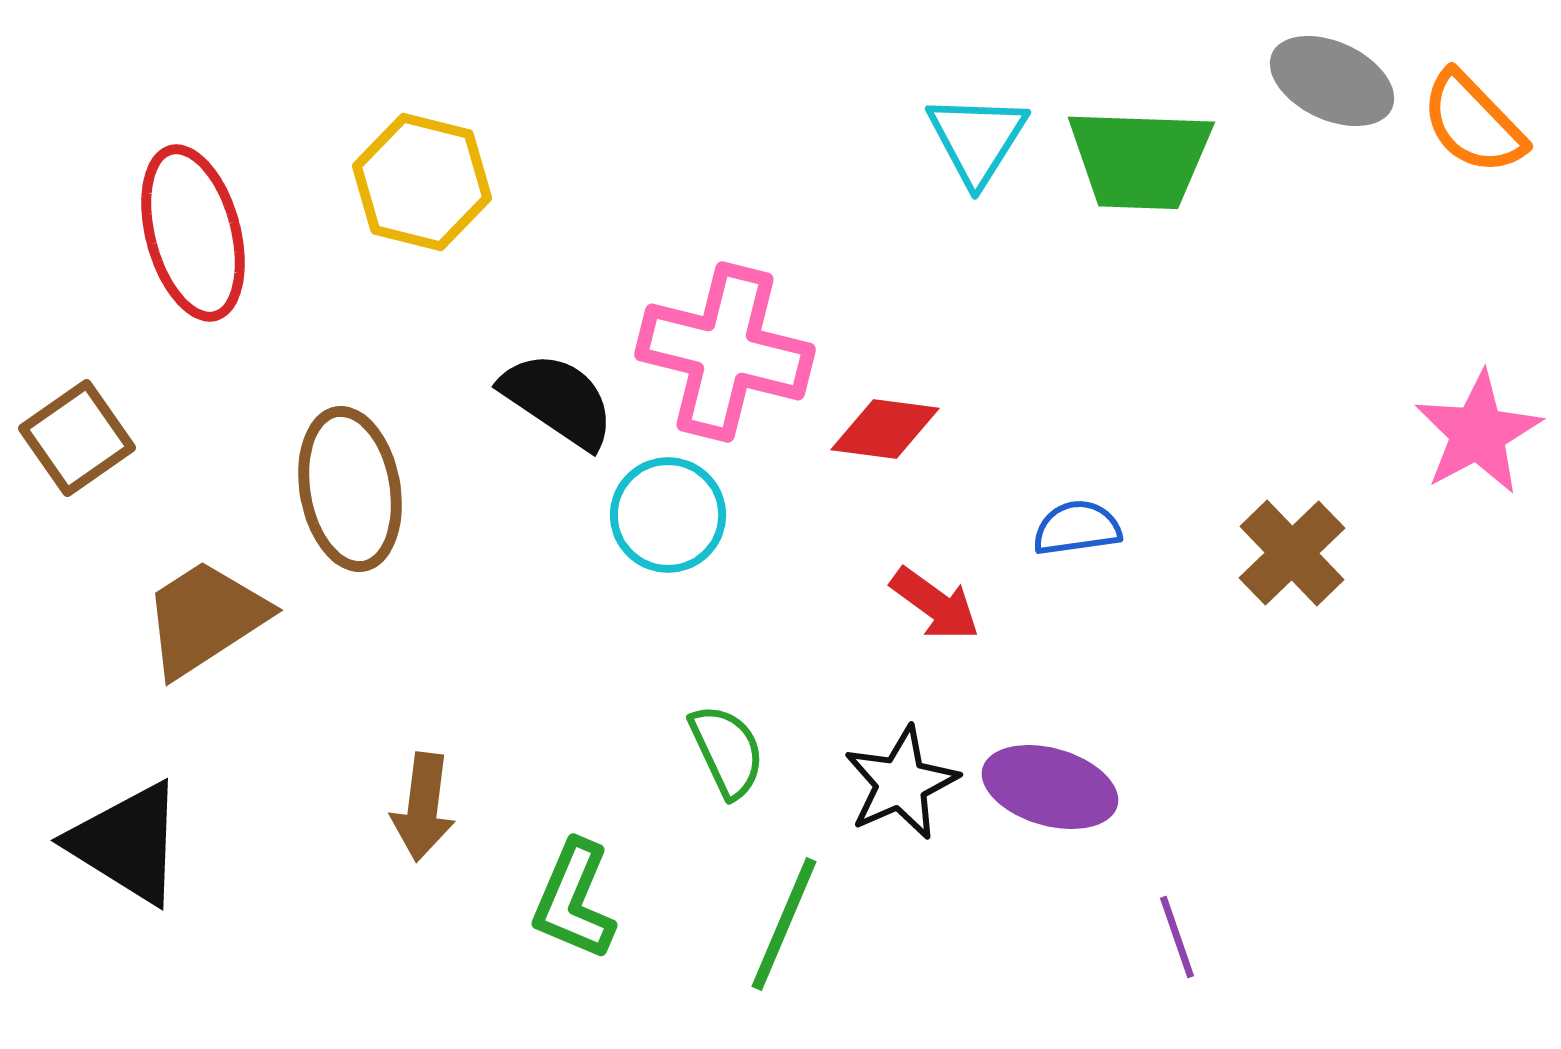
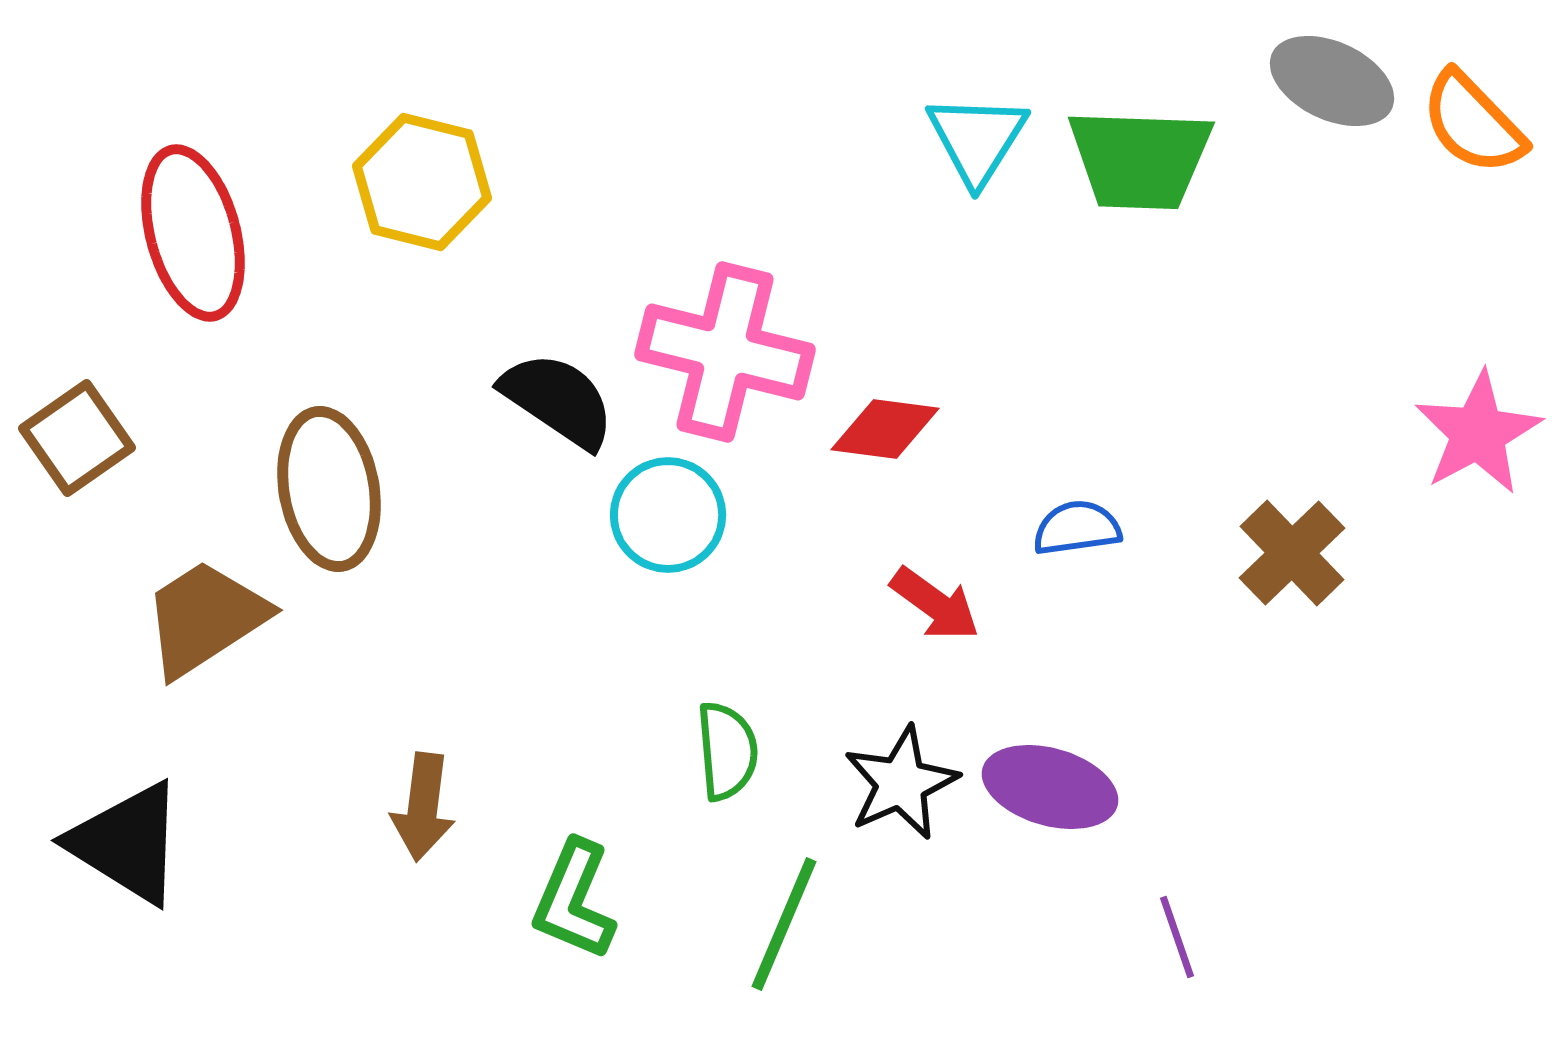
brown ellipse: moved 21 px left
green semicircle: rotated 20 degrees clockwise
